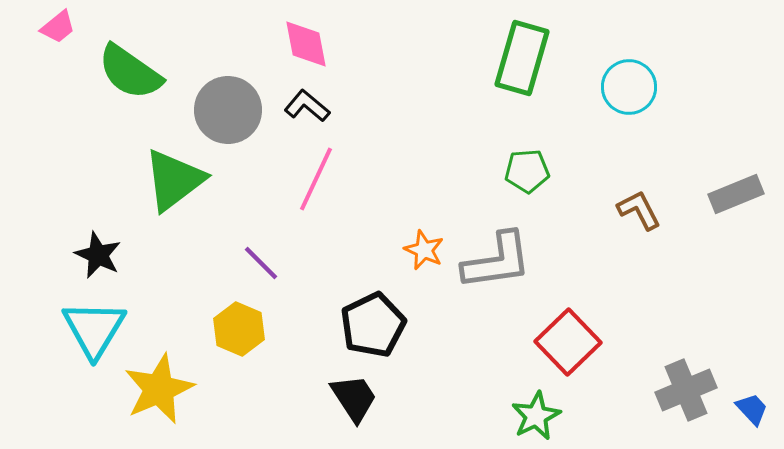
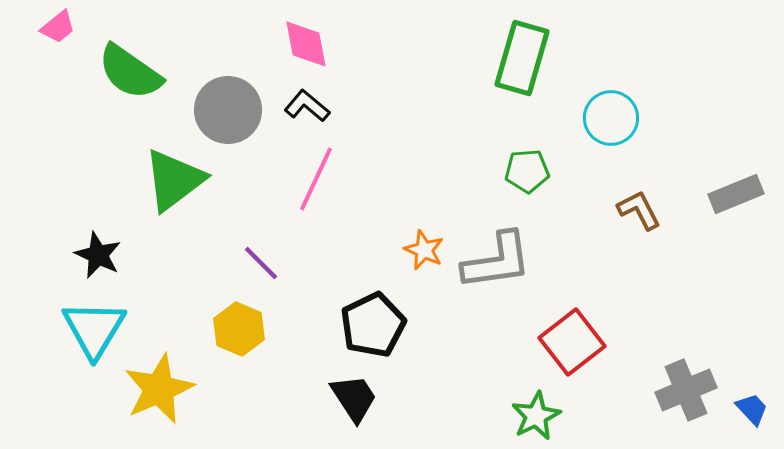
cyan circle: moved 18 px left, 31 px down
red square: moved 4 px right; rotated 6 degrees clockwise
